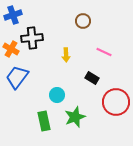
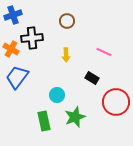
brown circle: moved 16 px left
